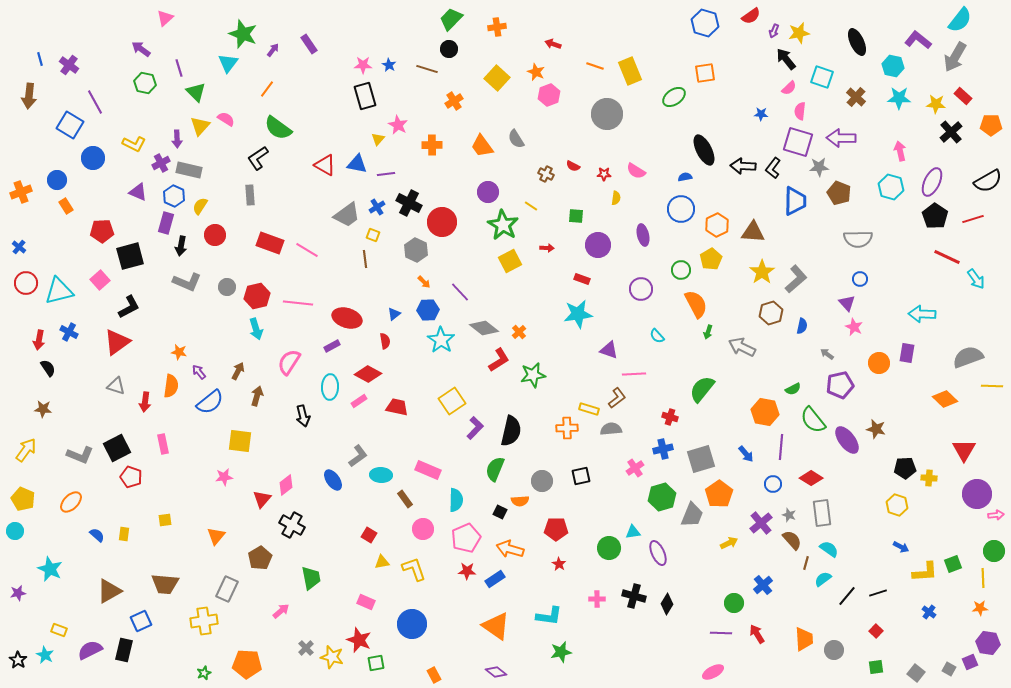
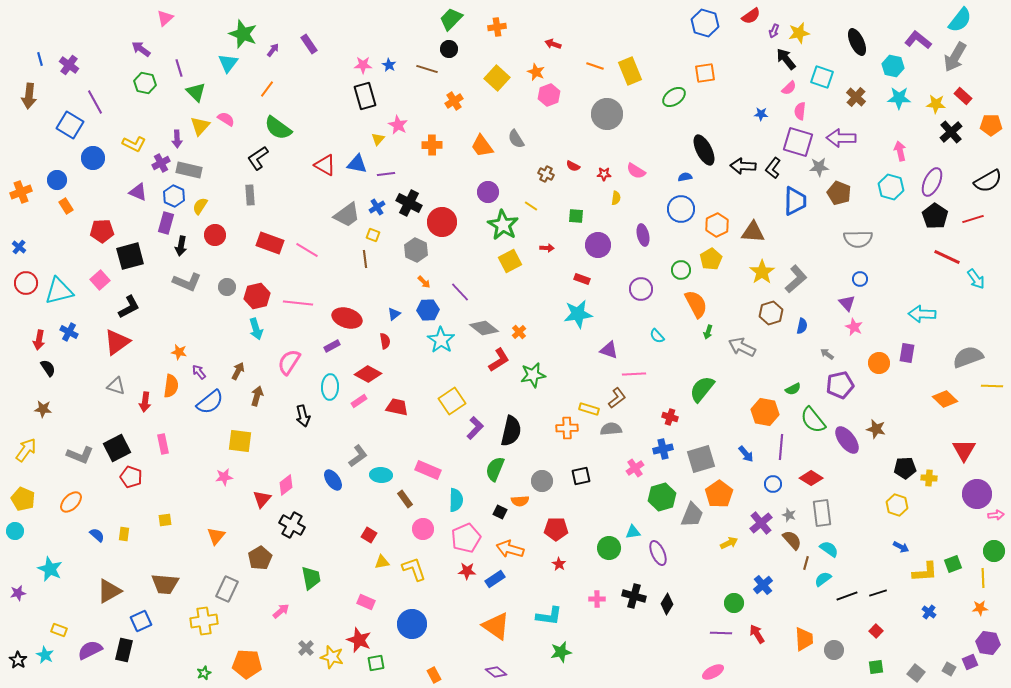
black line at (847, 596): rotated 30 degrees clockwise
